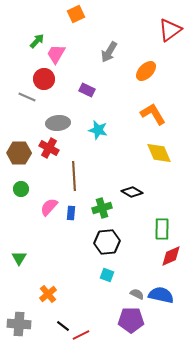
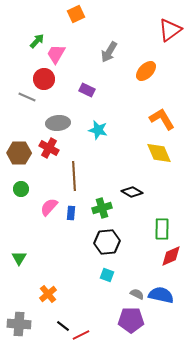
orange L-shape: moved 9 px right, 5 px down
